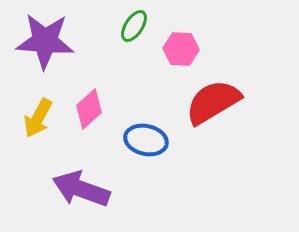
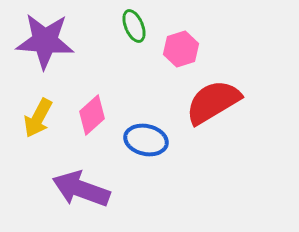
green ellipse: rotated 56 degrees counterclockwise
pink hexagon: rotated 20 degrees counterclockwise
pink diamond: moved 3 px right, 6 px down
